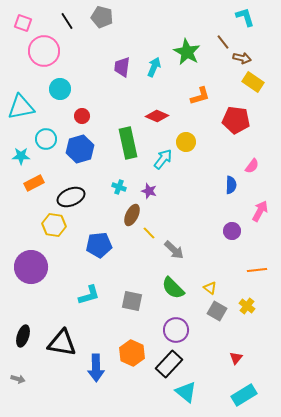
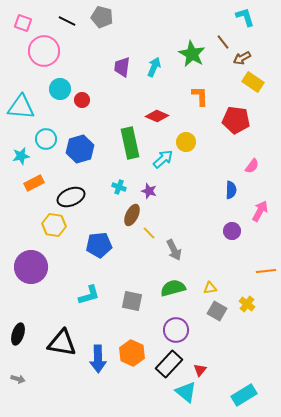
black line at (67, 21): rotated 30 degrees counterclockwise
green star at (187, 52): moved 5 px right, 2 px down
brown arrow at (242, 58): rotated 138 degrees clockwise
orange L-shape at (200, 96): rotated 75 degrees counterclockwise
cyan triangle at (21, 107): rotated 16 degrees clockwise
red circle at (82, 116): moved 16 px up
green rectangle at (128, 143): moved 2 px right
cyan star at (21, 156): rotated 12 degrees counterclockwise
cyan arrow at (163, 159): rotated 10 degrees clockwise
blue semicircle at (231, 185): moved 5 px down
gray arrow at (174, 250): rotated 20 degrees clockwise
orange line at (257, 270): moved 9 px right, 1 px down
green semicircle at (173, 288): rotated 120 degrees clockwise
yellow triangle at (210, 288): rotated 48 degrees counterclockwise
yellow cross at (247, 306): moved 2 px up
black ellipse at (23, 336): moved 5 px left, 2 px up
red triangle at (236, 358): moved 36 px left, 12 px down
blue arrow at (96, 368): moved 2 px right, 9 px up
